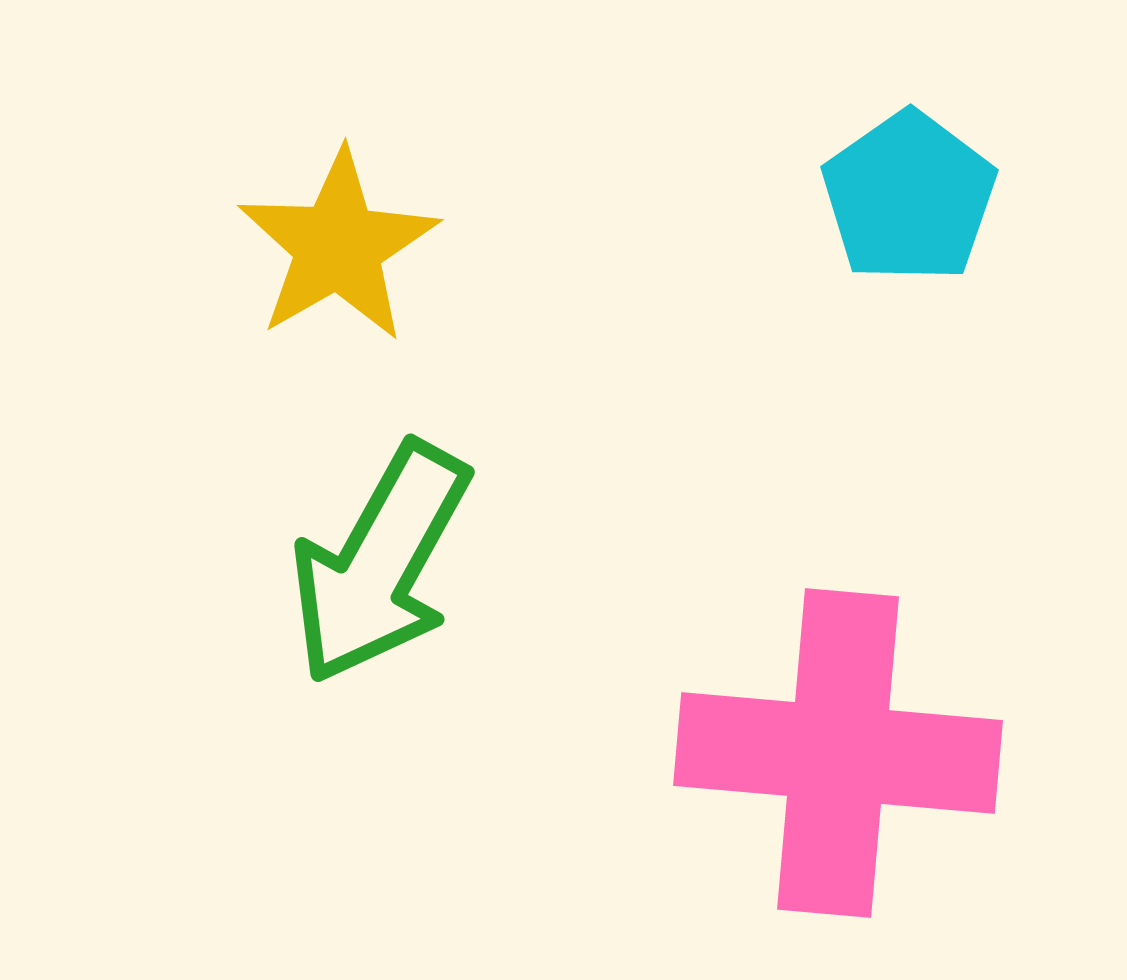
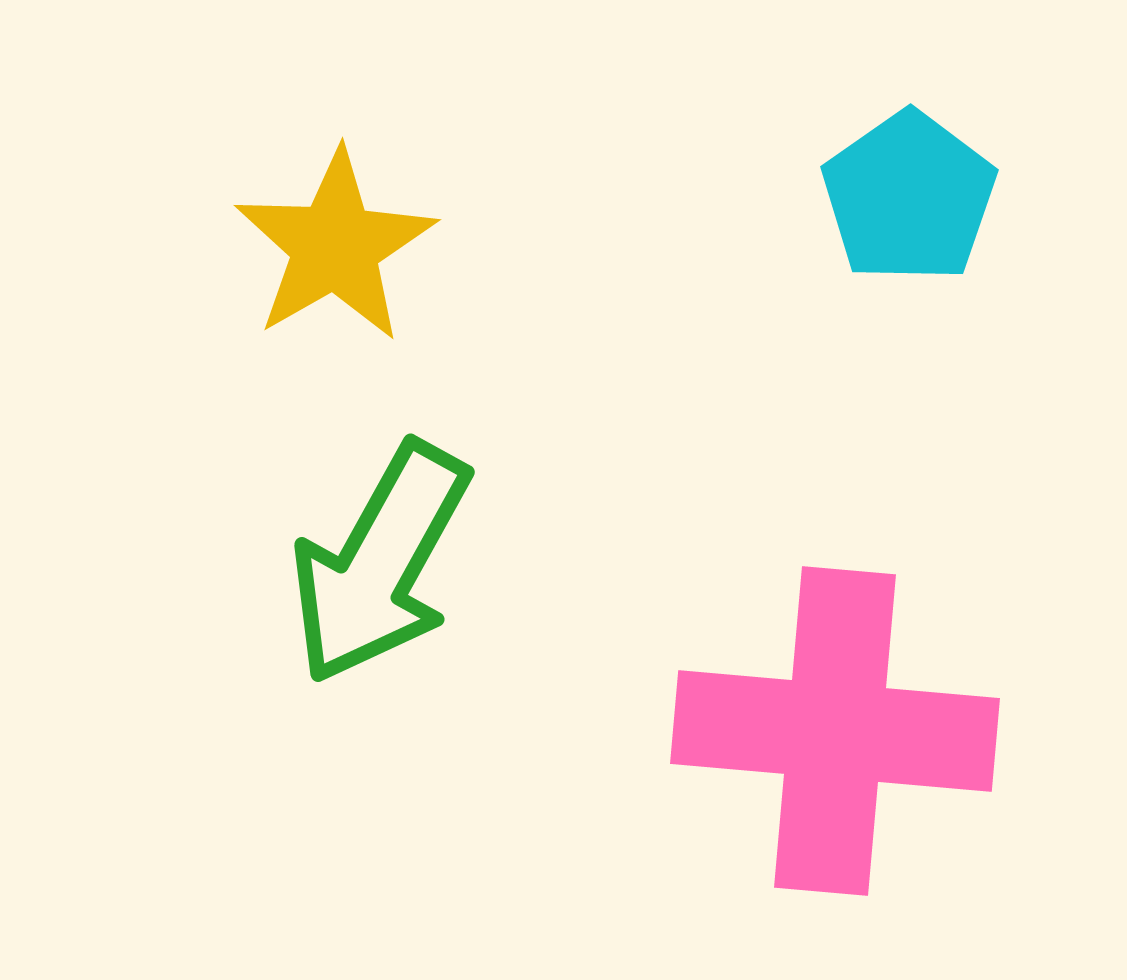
yellow star: moved 3 px left
pink cross: moved 3 px left, 22 px up
